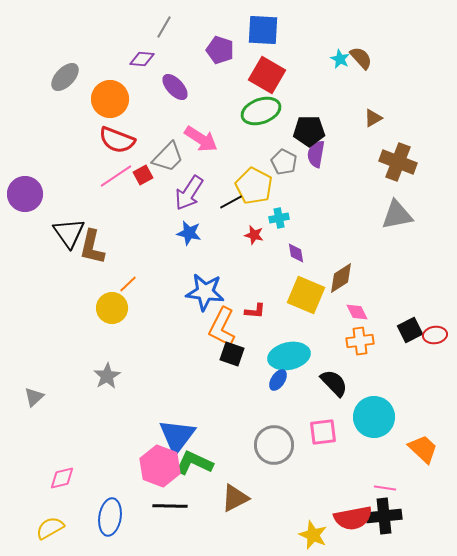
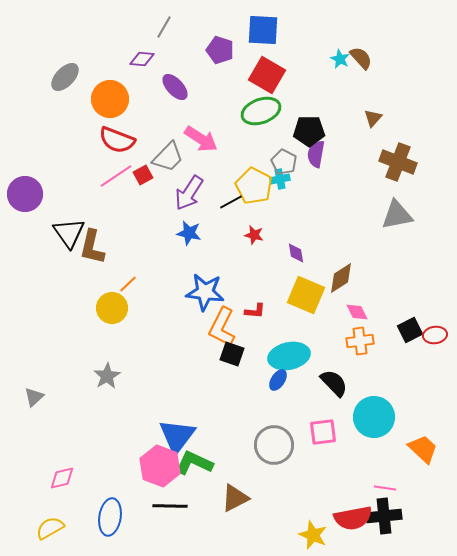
brown triangle at (373, 118): rotated 18 degrees counterclockwise
cyan cross at (279, 218): moved 1 px right, 39 px up
